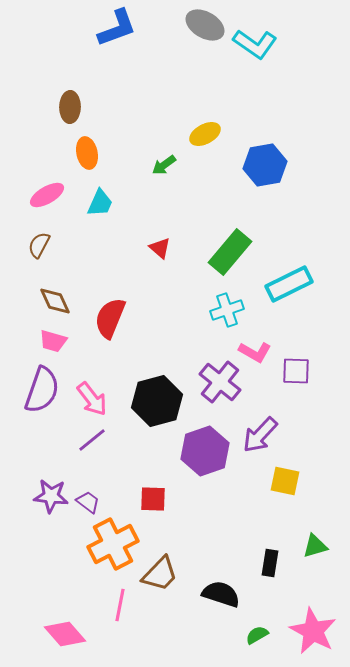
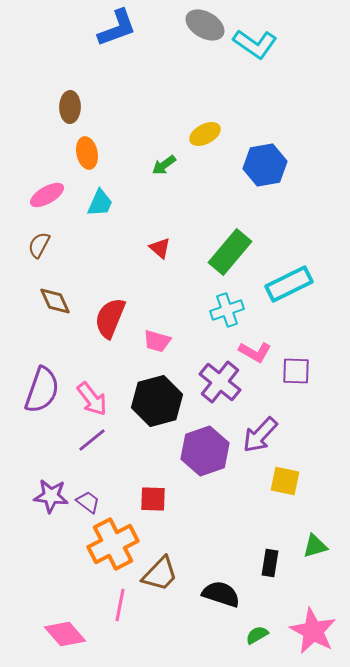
pink trapezoid: moved 104 px right
